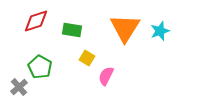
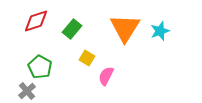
green rectangle: moved 1 px up; rotated 60 degrees counterclockwise
gray cross: moved 8 px right, 4 px down
